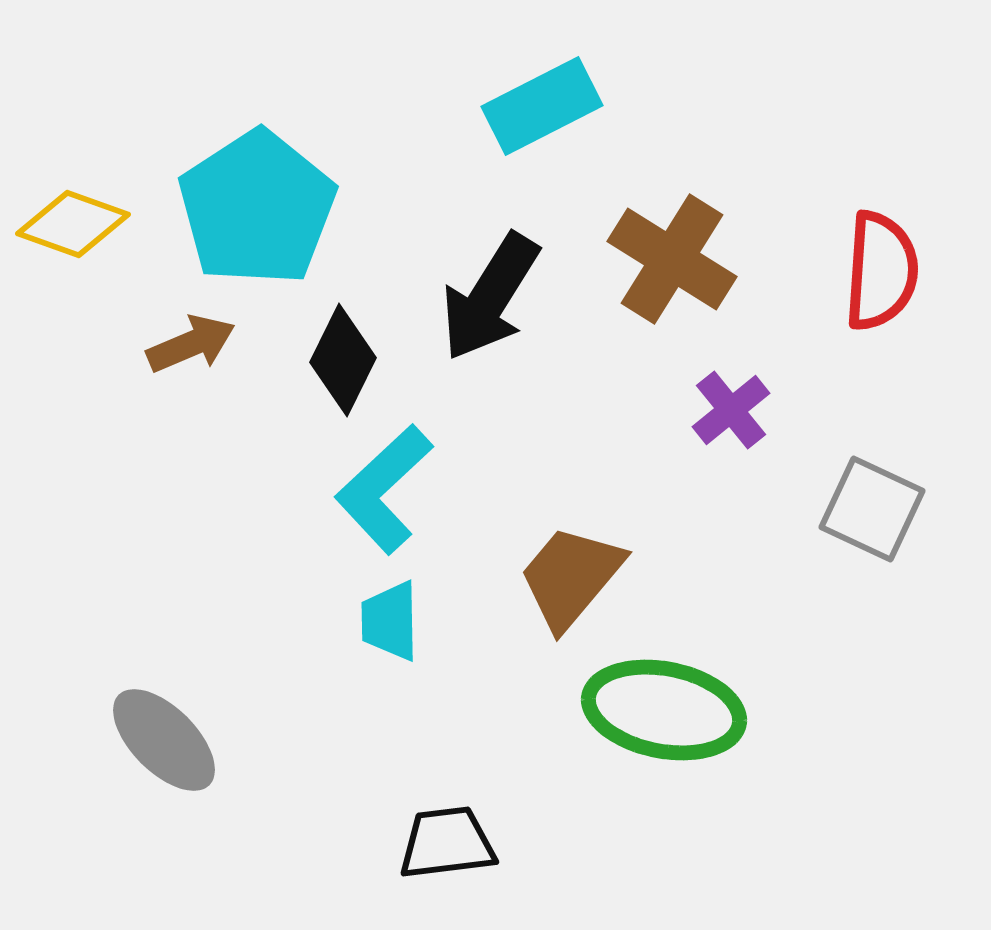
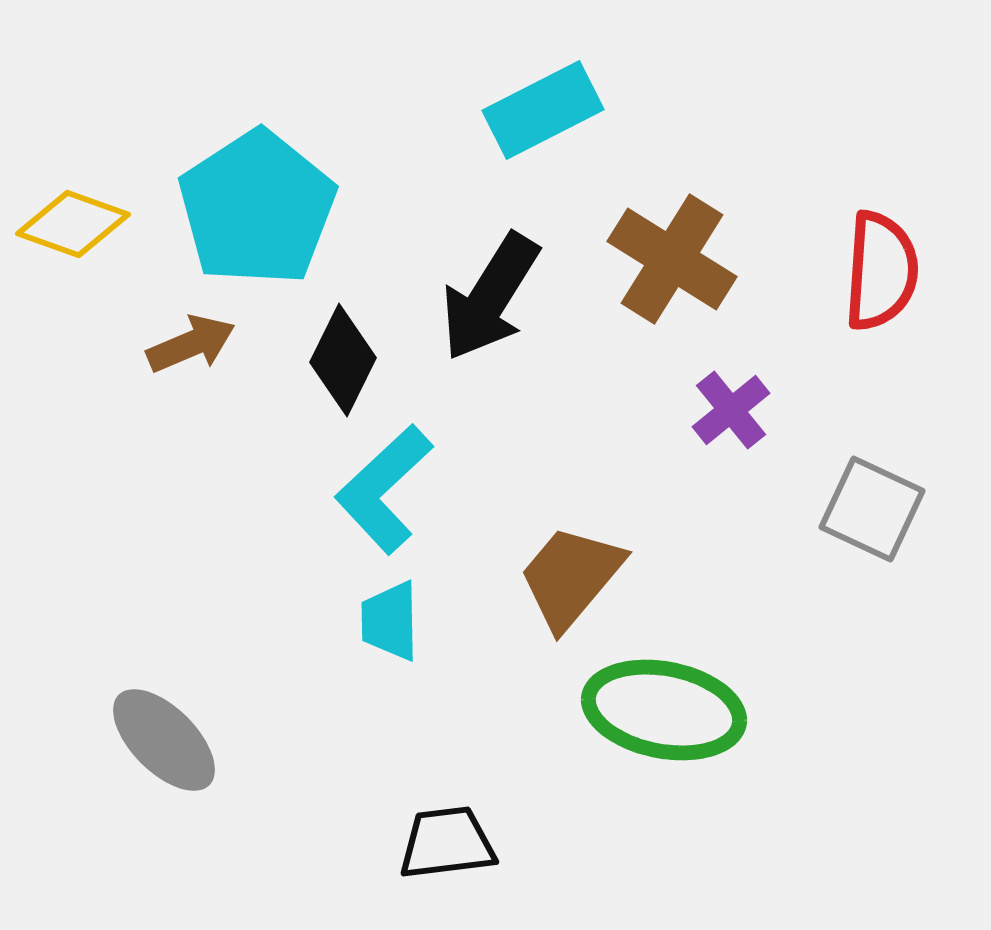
cyan rectangle: moved 1 px right, 4 px down
